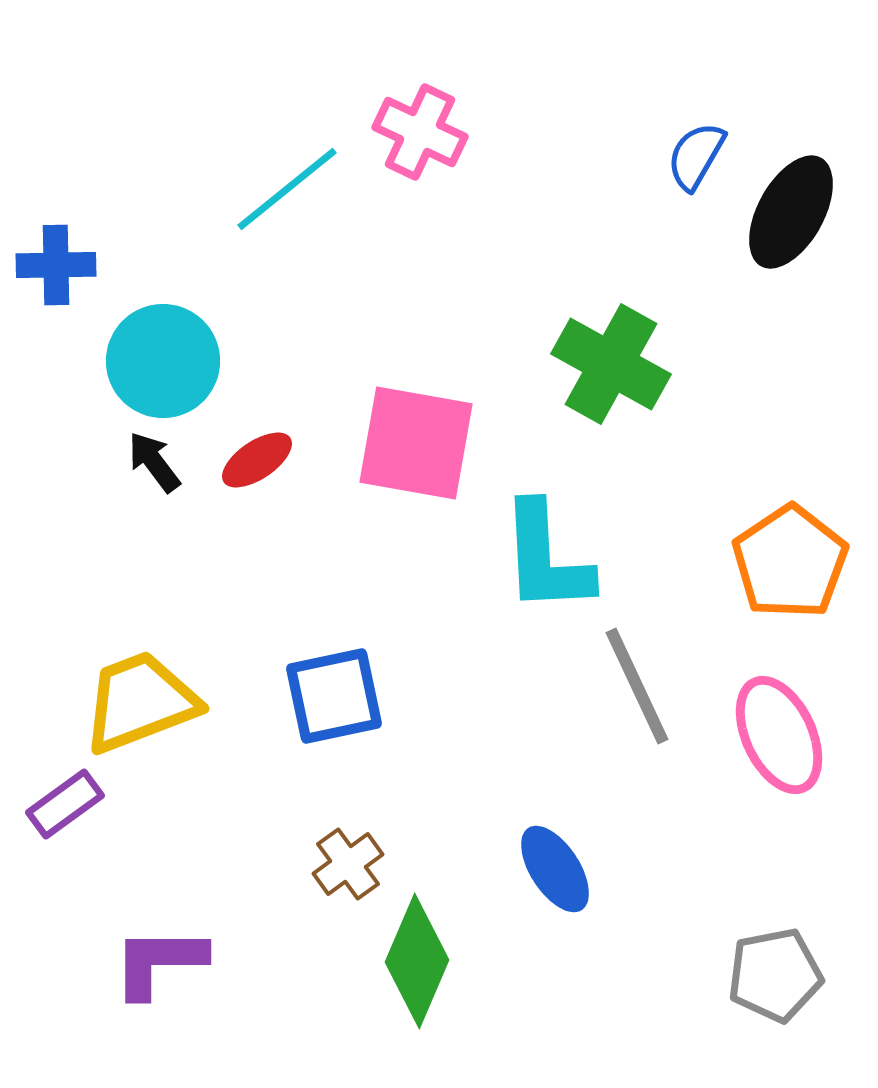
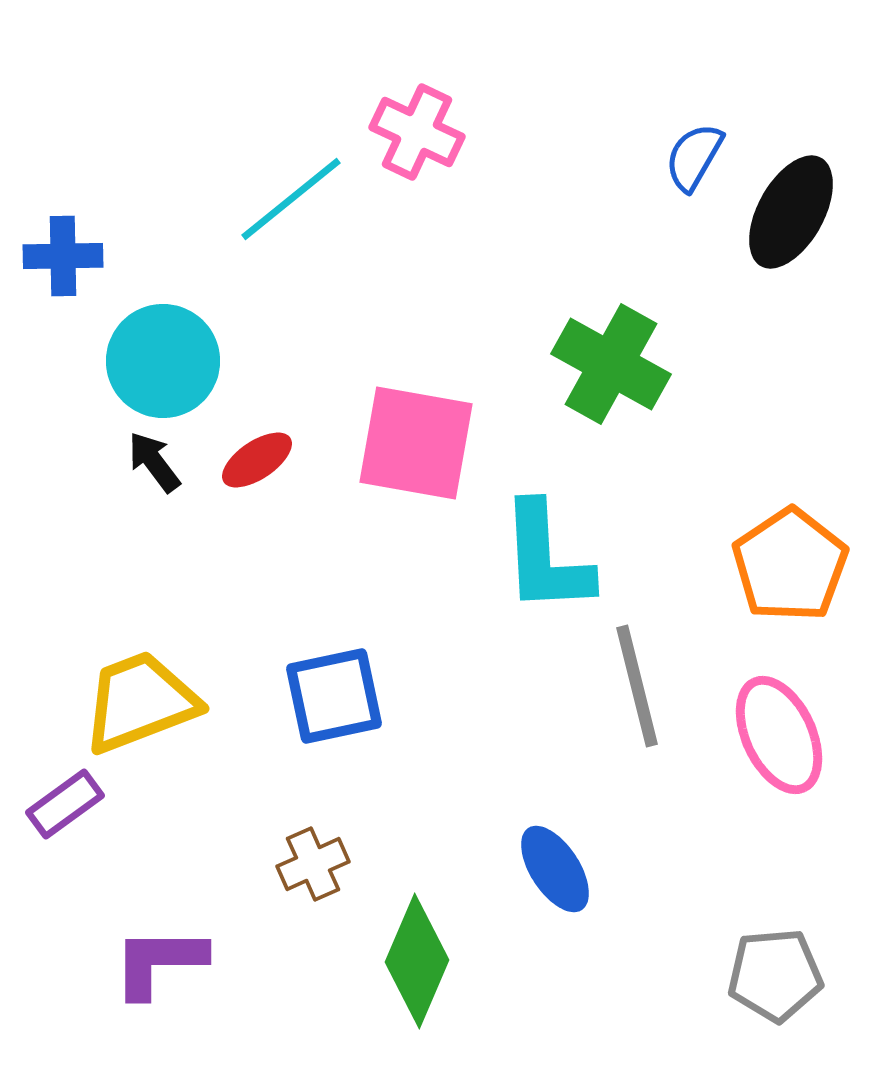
pink cross: moved 3 px left
blue semicircle: moved 2 px left, 1 px down
cyan line: moved 4 px right, 10 px down
blue cross: moved 7 px right, 9 px up
orange pentagon: moved 3 px down
gray line: rotated 11 degrees clockwise
brown cross: moved 35 px left; rotated 12 degrees clockwise
gray pentagon: rotated 6 degrees clockwise
